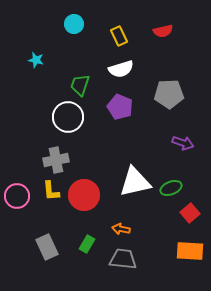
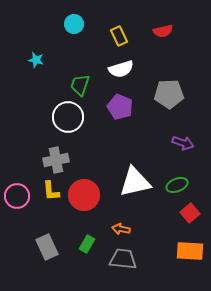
green ellipse: moved 6 px right, 3 px up
